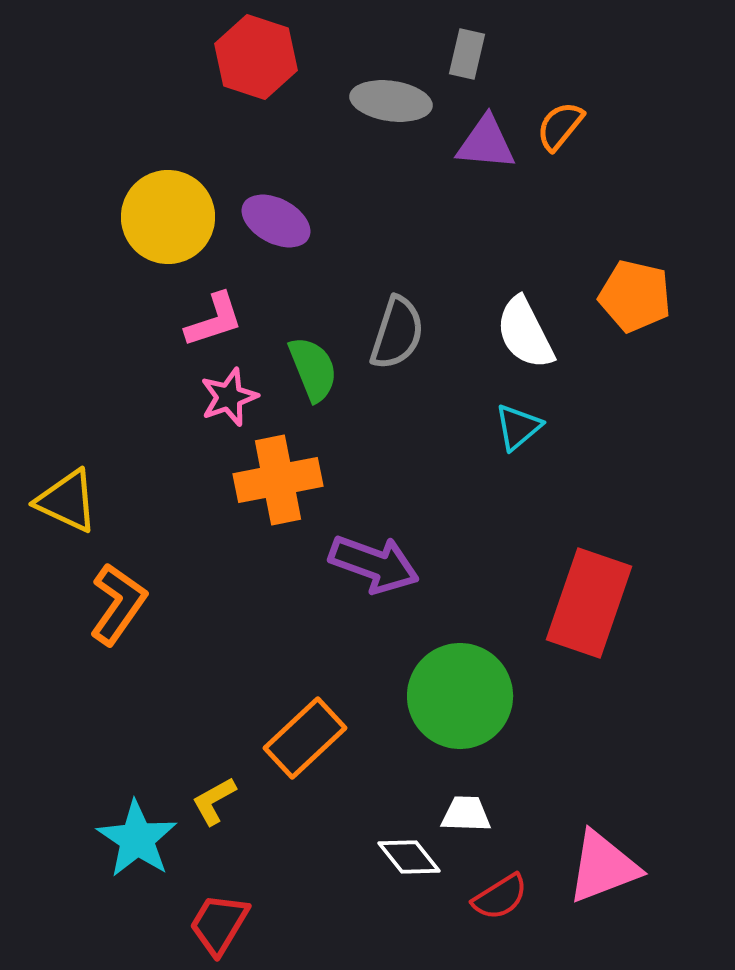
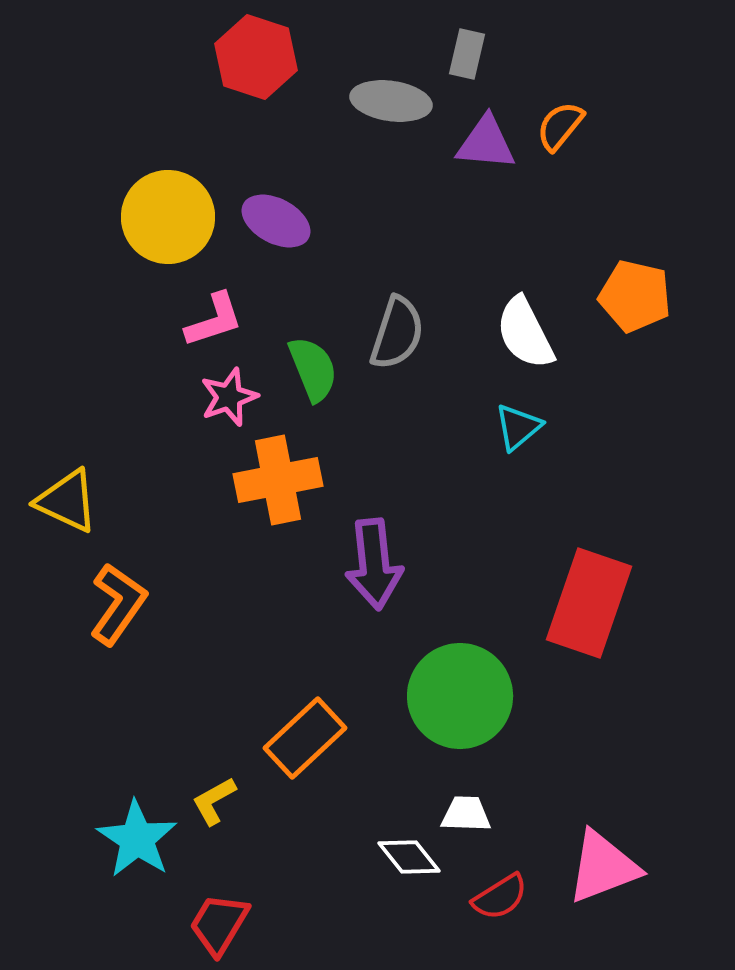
purple arrow: rotated 64 degrees clockwise
